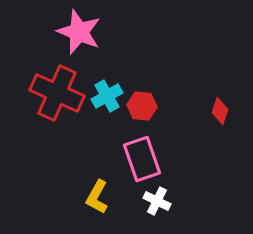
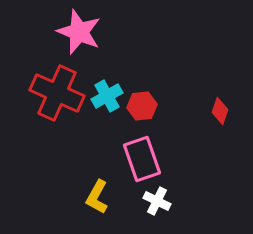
red hexagon: rotated 12 degrees counterclockwise
